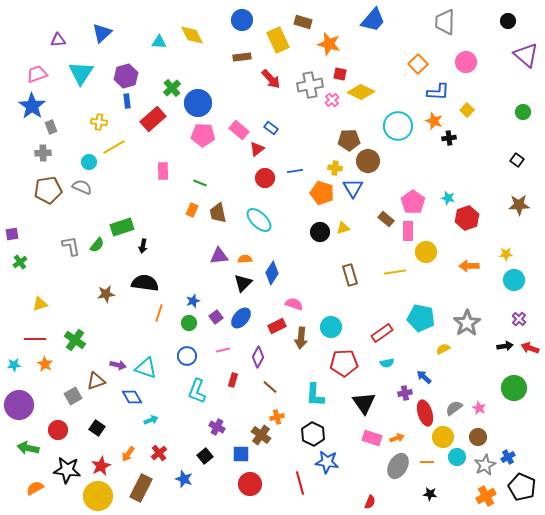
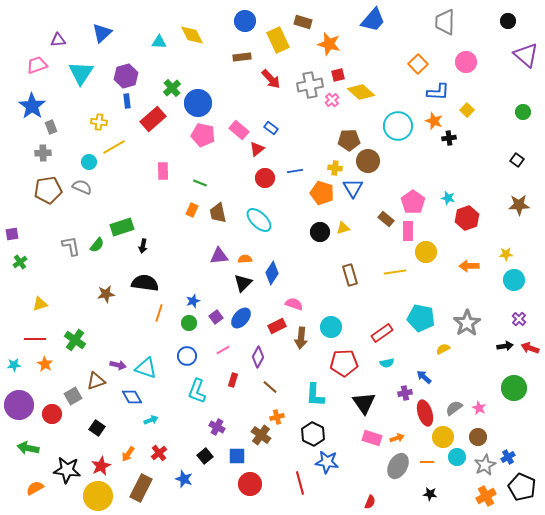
blue circle at (242, 20): moved 3 px right, 1 px down
pink trapezoid at (37, 74): moved 9 px up
red square at (340, 74): moved 2 px left, 1 px down; rotated 24 degrees counterclockwise
yellow diamond at (361, 92): rotated 16 degrees clockwise
pink pentagon at (203, 135): rotated 10 degrees clockwise
pink line at (223, 350): rotated 16 degrees counterclockwise
red circle at (58, 430): moved 6 px left, 16 px up
blue square at (241, 454): moved 4 px left, 2 px down
